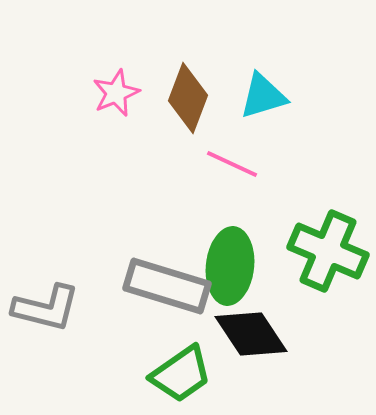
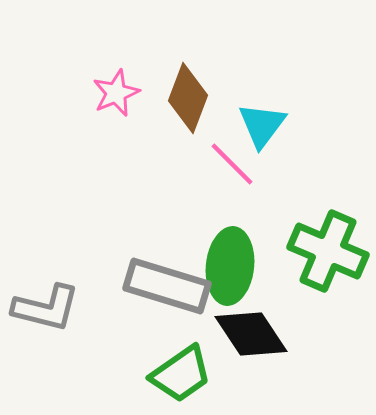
cyan triangle: moved 1 px left, 29 px down; rotated 36 degrees counterclockwise
pink line: rotated 20 degrees clockwise
